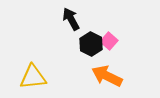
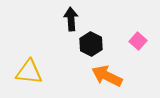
black arrow: rotated 25 degrees clockwise
pink square: moved 29 px right
yellow triangle: moved 4 px left, 5 px up; rotated 12 degrees clockwise
